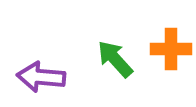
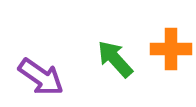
purple arrow: rotated 150 degrees counterclockwise
